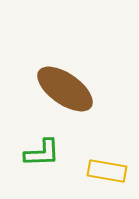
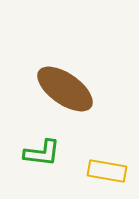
green L-shape: rotated 9 degrees clockwise
